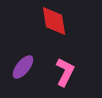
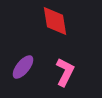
red diamond: moved 1 px right
